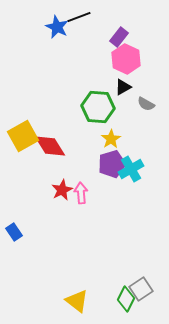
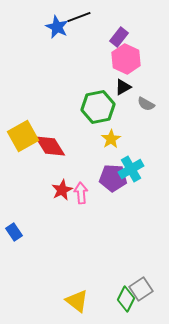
green hexagon: rotated 16 degrees counterclockwise
purple pentagon: moved 1 px right, 14 px down; rotated 20 degrees clockwise
